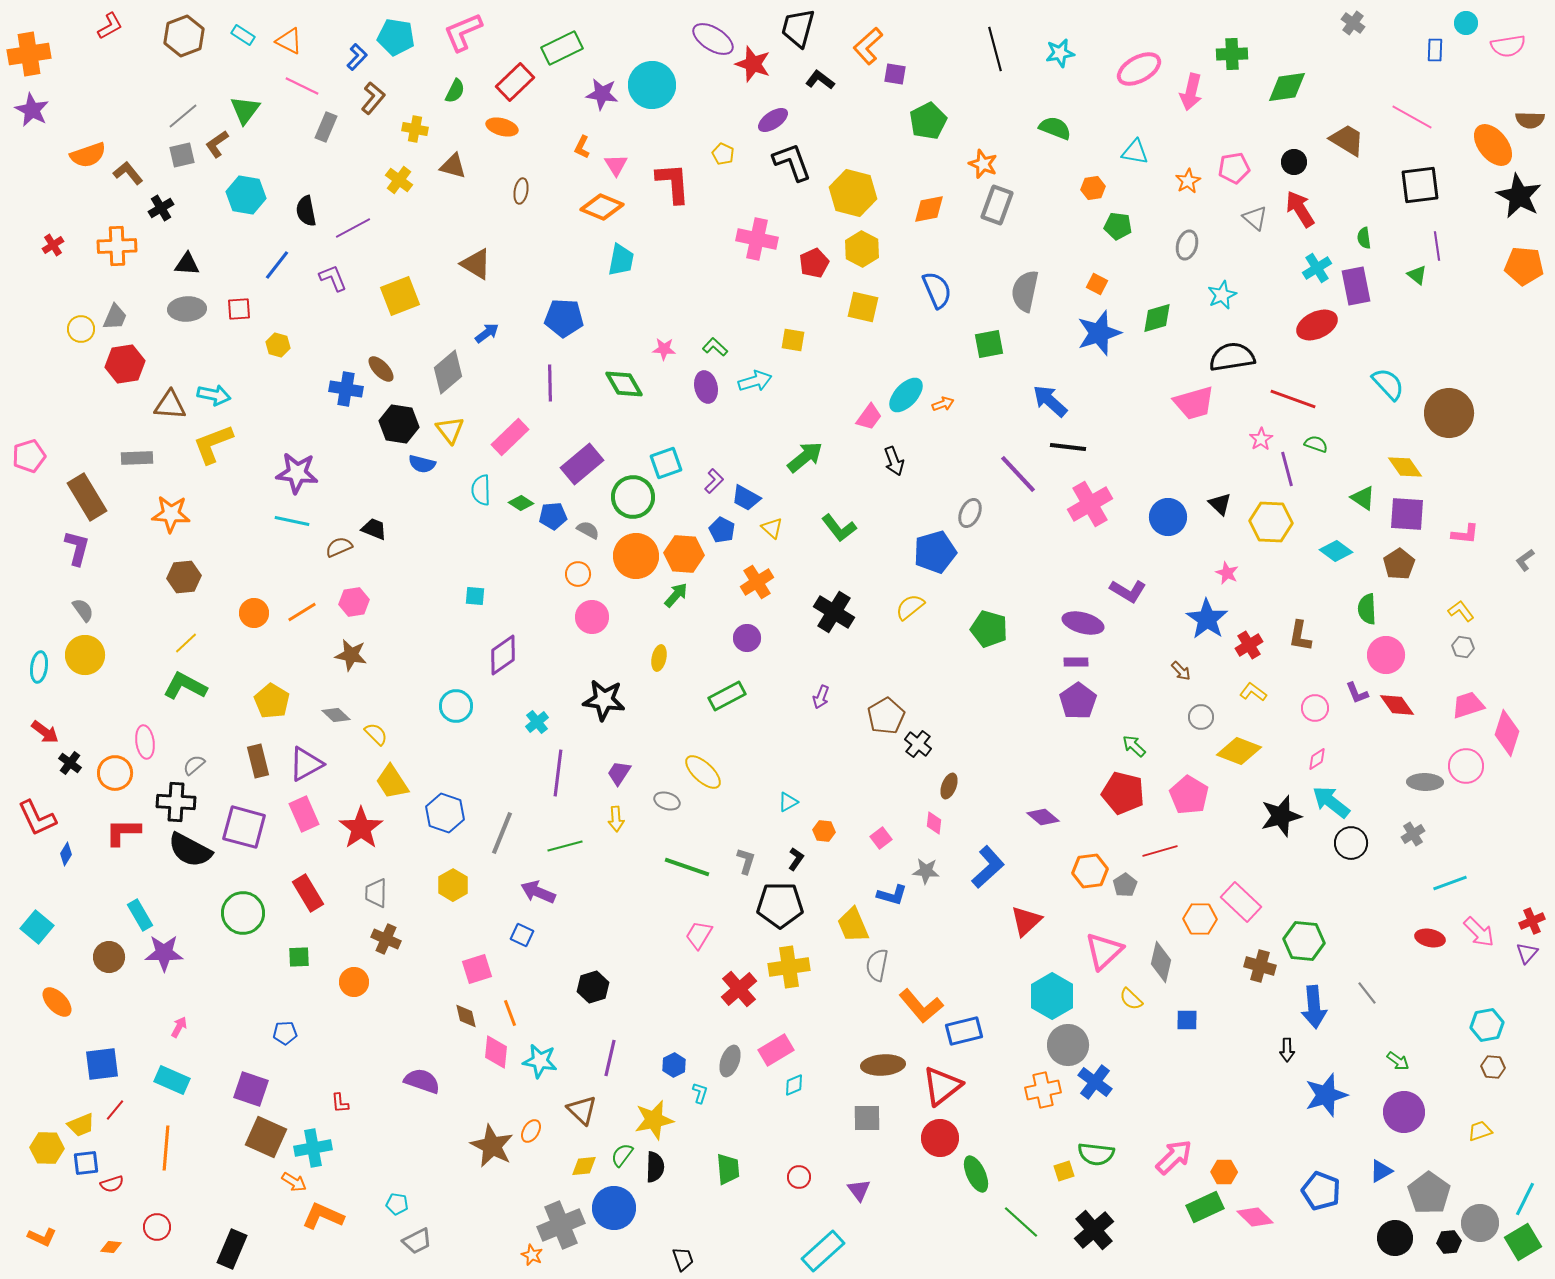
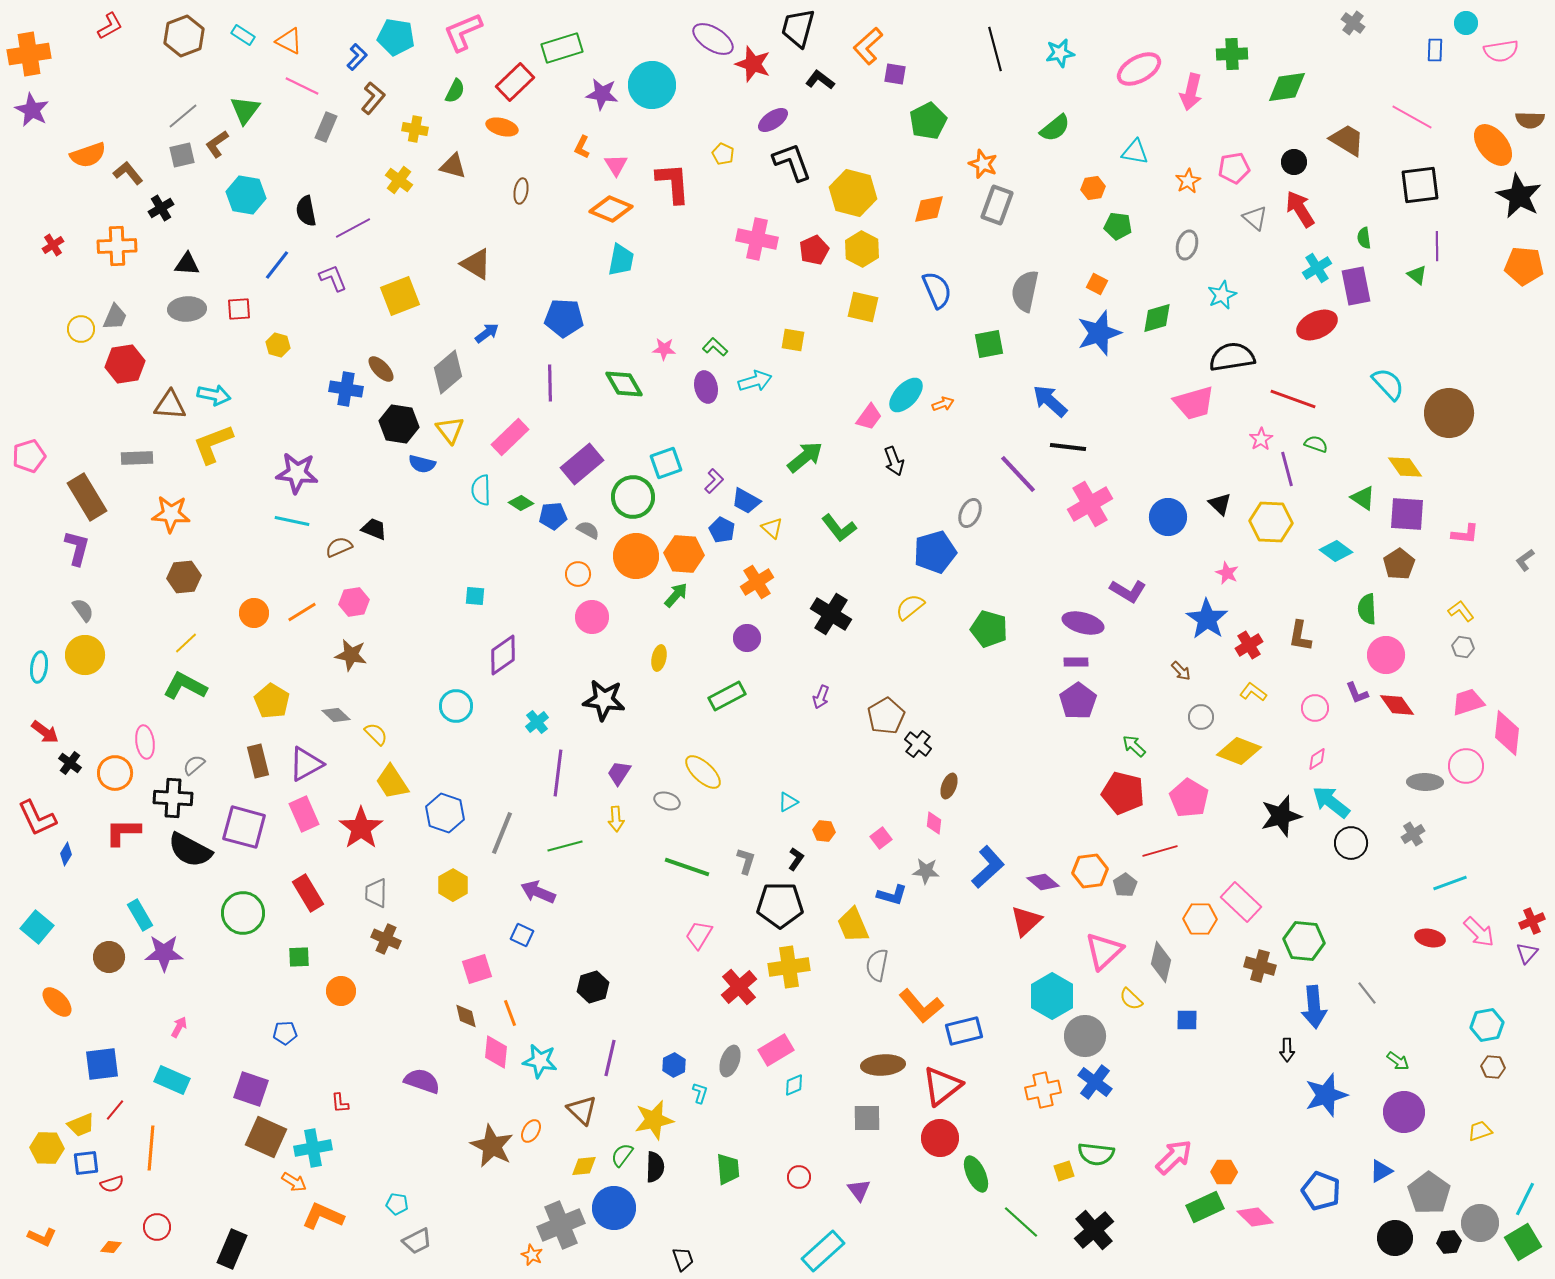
pink semicircle at (1508, 46): moved 7 px left, 5 px down
green rectangle at (562, 48): rotated 9 degrees clockwise
green semicircle at (1055, 128): rotated 120 degrees clockwise
orange diamond at (602, 207): moved 9 px right, 2 px down
purple line at (1437, 246): rotated 8 degrees clockwise
red pentagon at (814, 263): moved 13 px up
blue trapezoid at (746, 498): moved 3 px down
black cross at (834, 612): moved 3 px left, 2 px down
pink trapezoid at (1468, 705): moved 3 px up
pink diamond at (1507, 733): rotated 12 degrees counterclockwise
pink pentagon at (1189, 795): moved 3 px down
black cross at (176, 802): moved 3 px left, 4 px up
purple diamond at (1043, 817): moved 65 px down
orange circle at (354, 982): moved 13 px left, 9 px down
red cross at (739, 989): moved 2 px up
gray circle at (1068, 1045): moved 17 px right, 9 px up
orange line at (166, 1148): moved 15 px left
